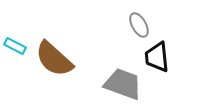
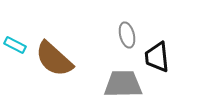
gray ellipse: moved 12 px left, 10 px down; rotated 15 degrees clockwise
cyan rectangle: moved 1 px up
gray trapezoid: rotated 21 degrees counterclockwise
